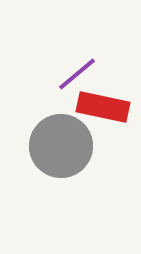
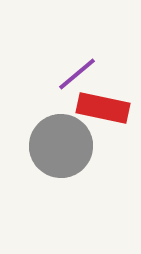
red rectangle: moved 1 px down
